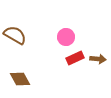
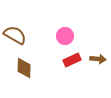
pink circle: moved 1 px left, 1 px up
red rectangle: moved 3 px left, 2 px down
brown diamond: moved 4 px right, 11 px up; rotated 30 degrees clockwise
